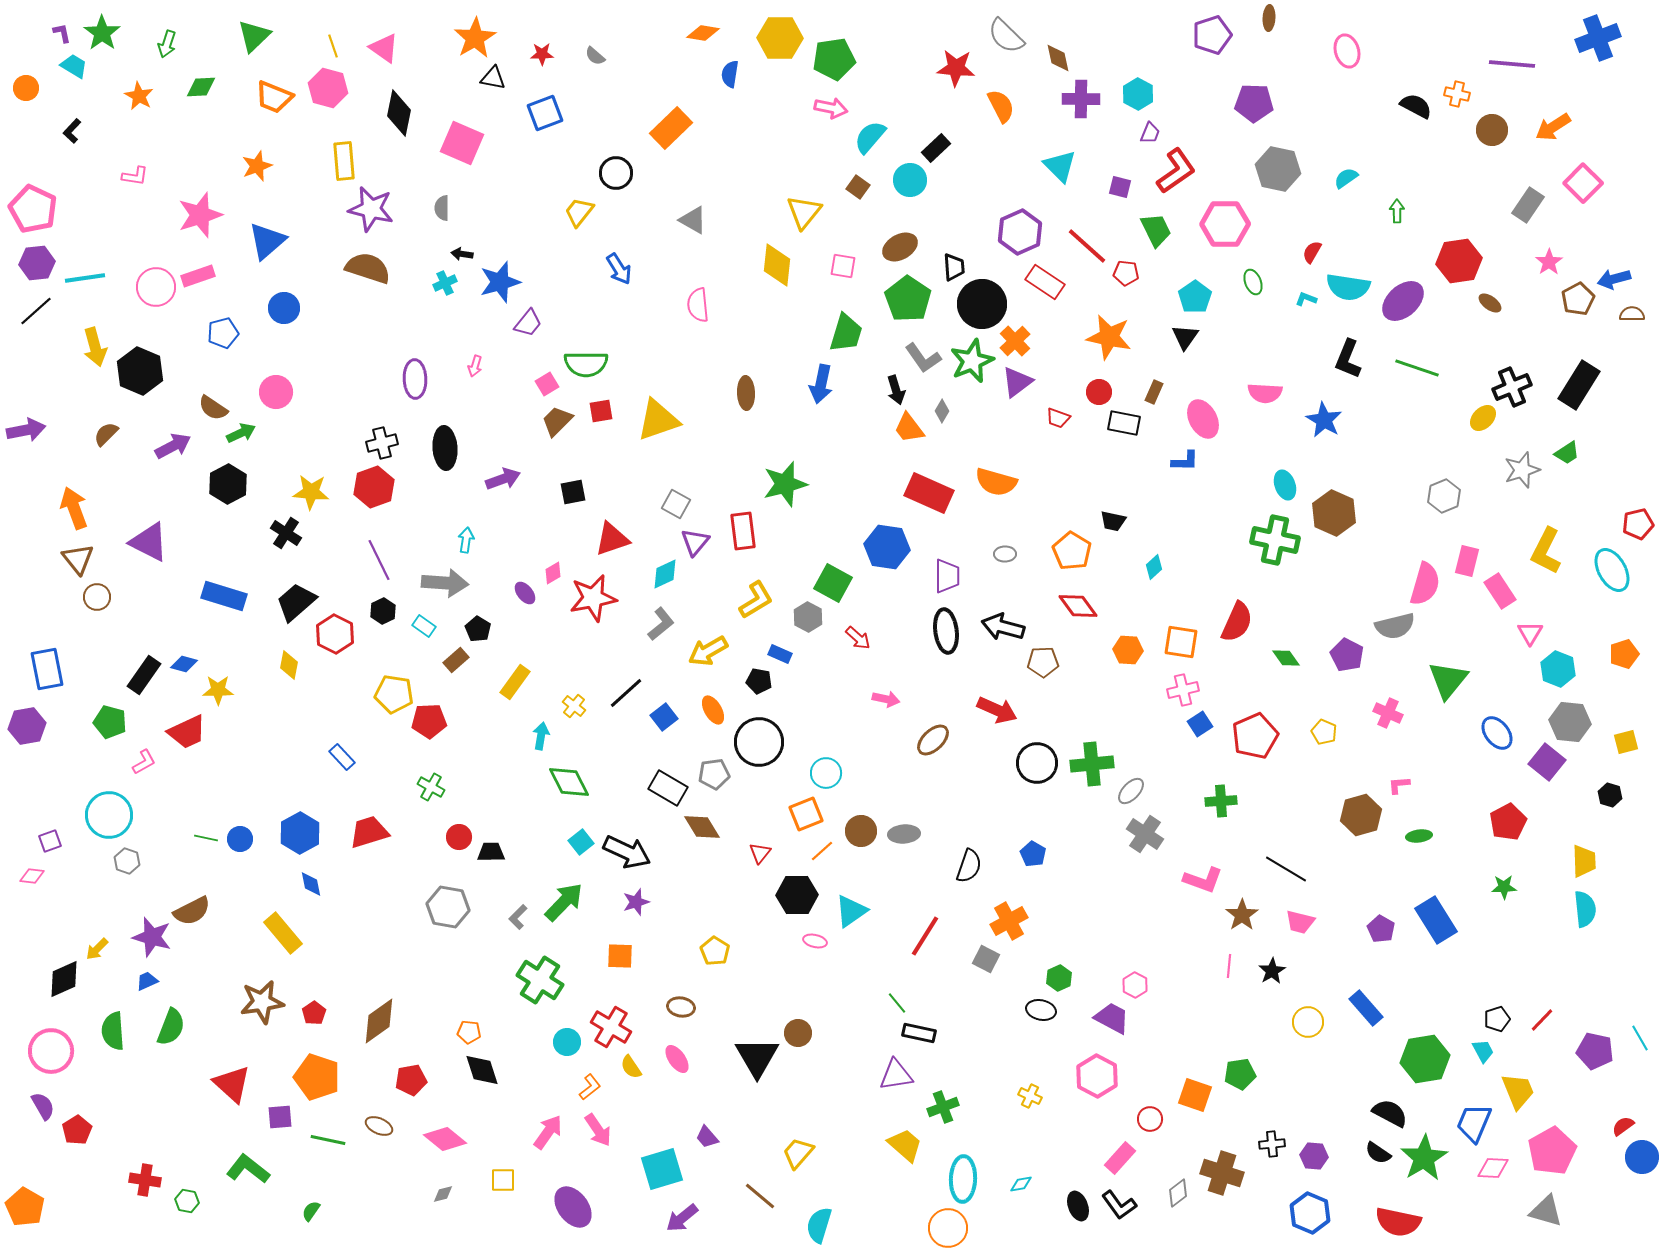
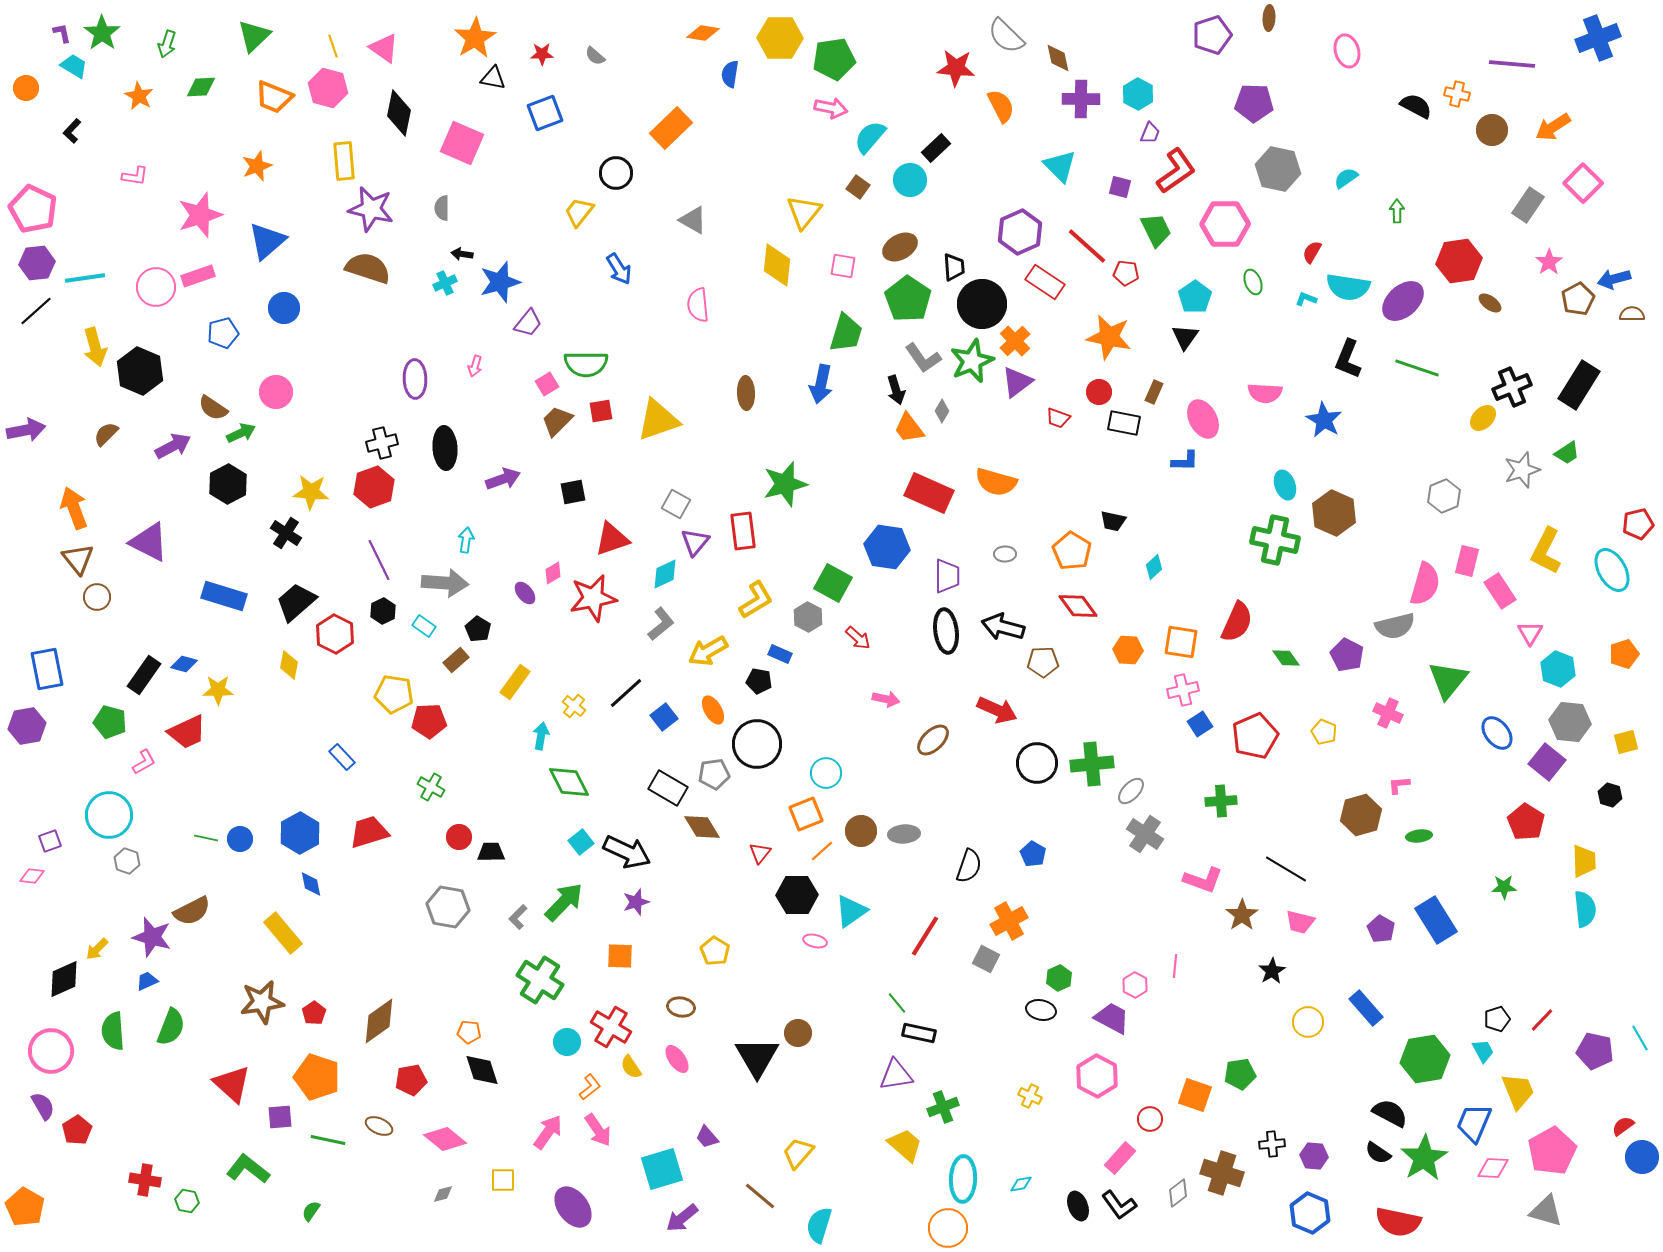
black circle at (759, 742): moved 2 px left, 2 px down
red pentagon at (1508, 822): moved 18 px right; rotated 12 degrees counterclockwise
pink line at (1229, 966): moved 54 px left
